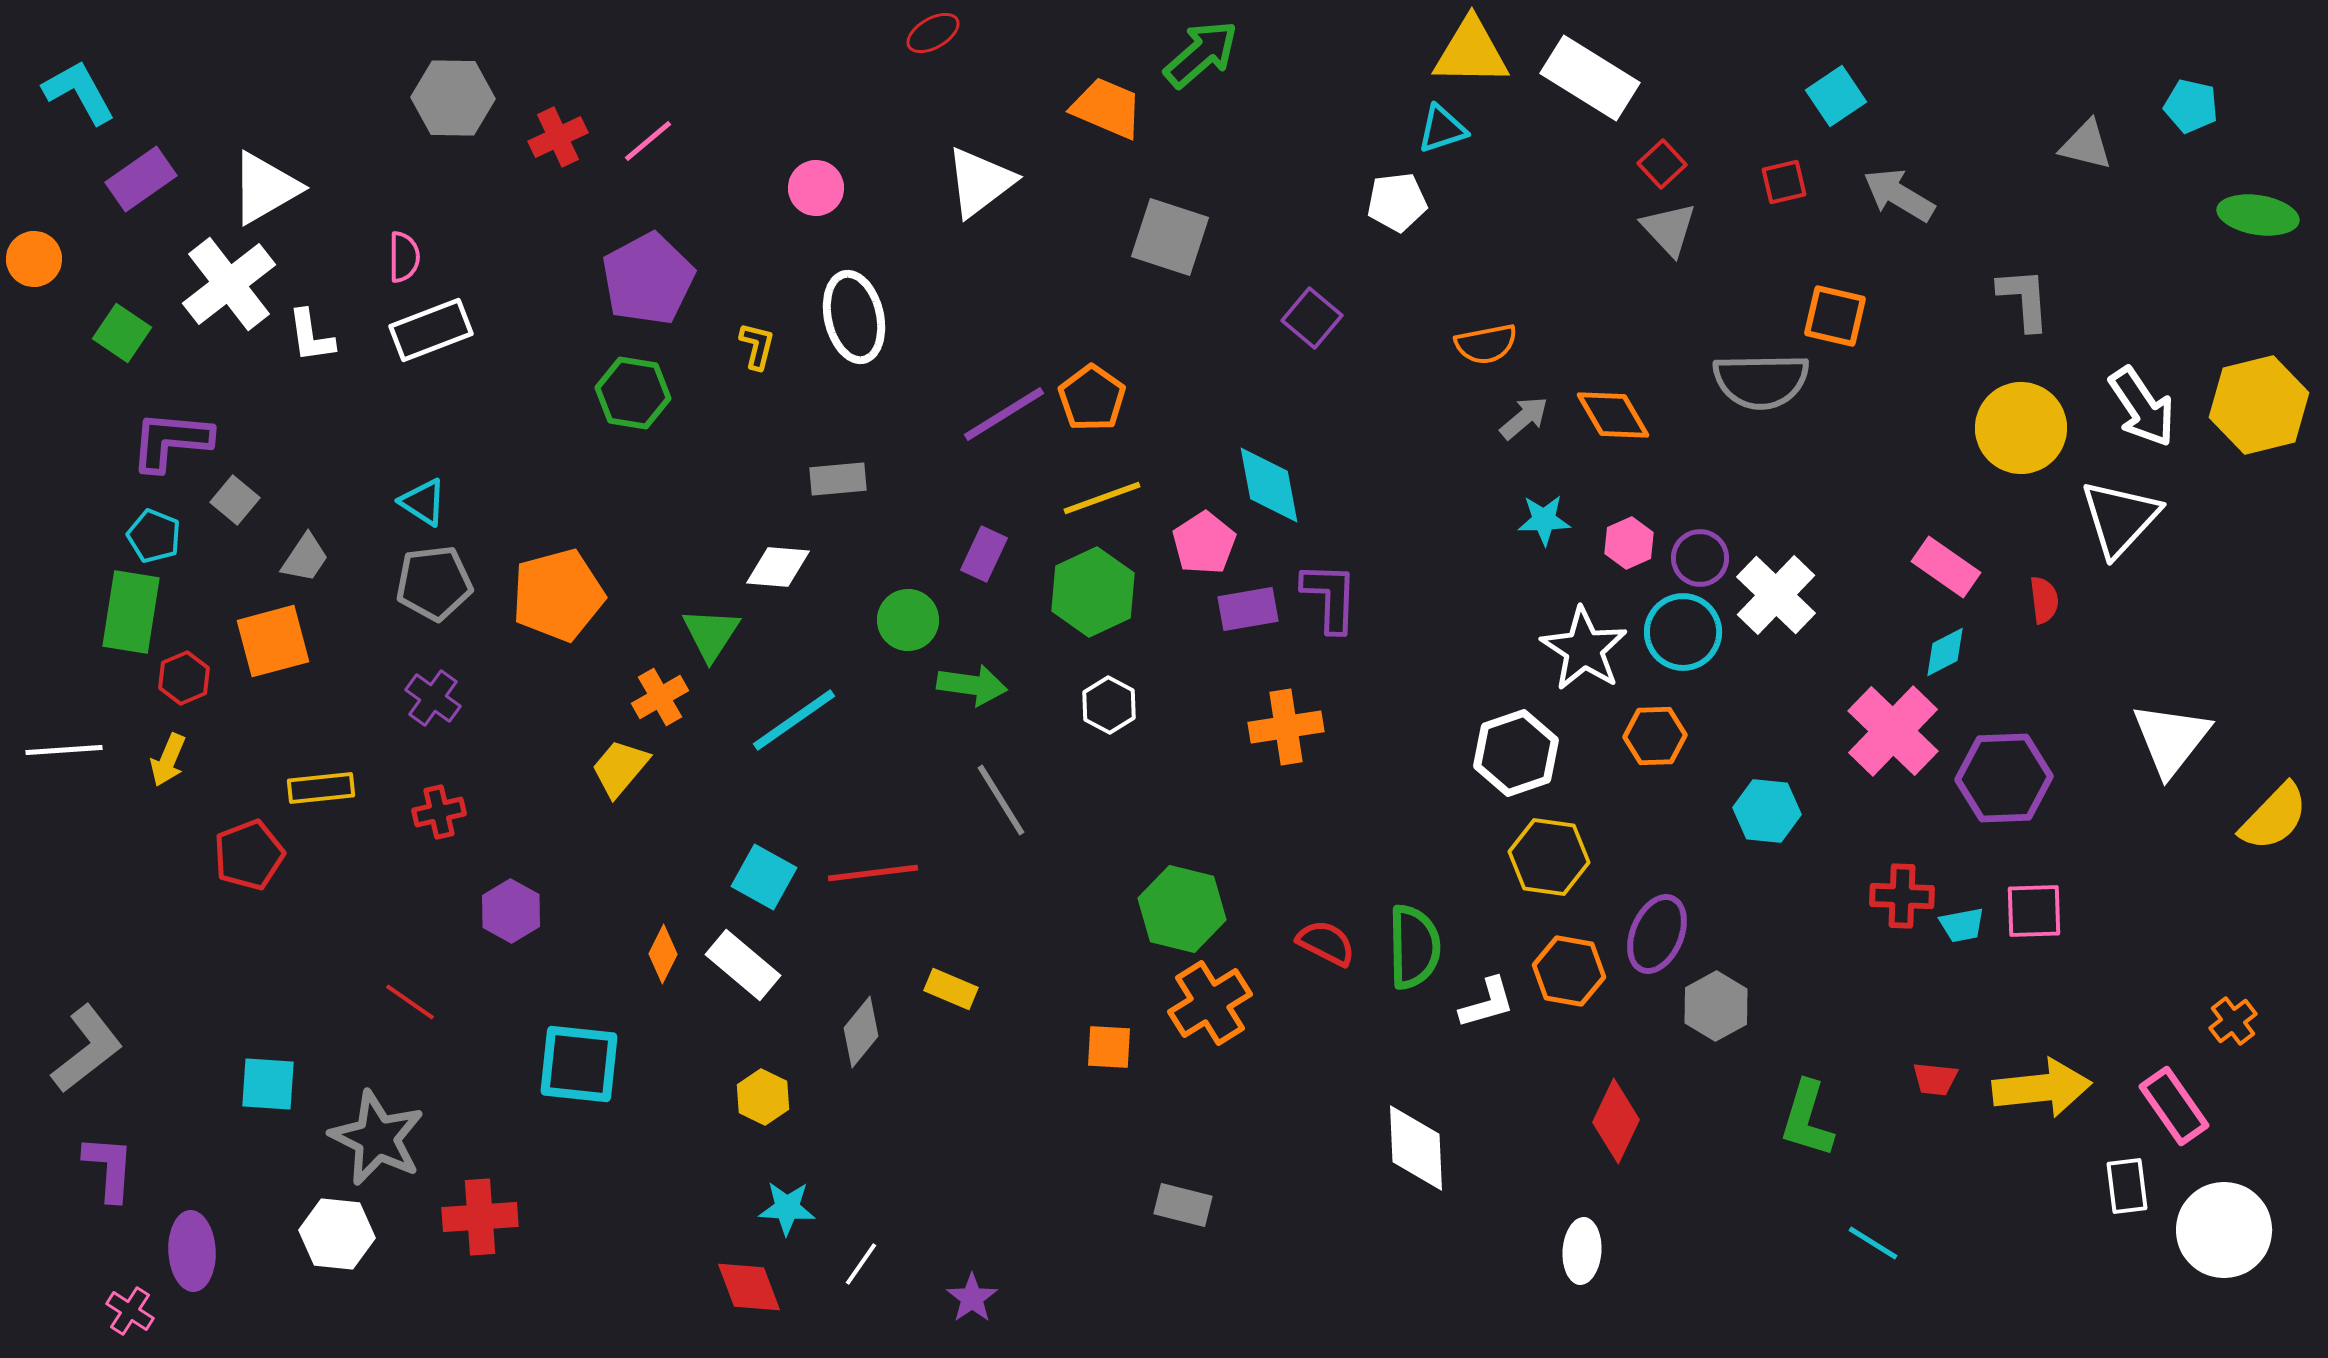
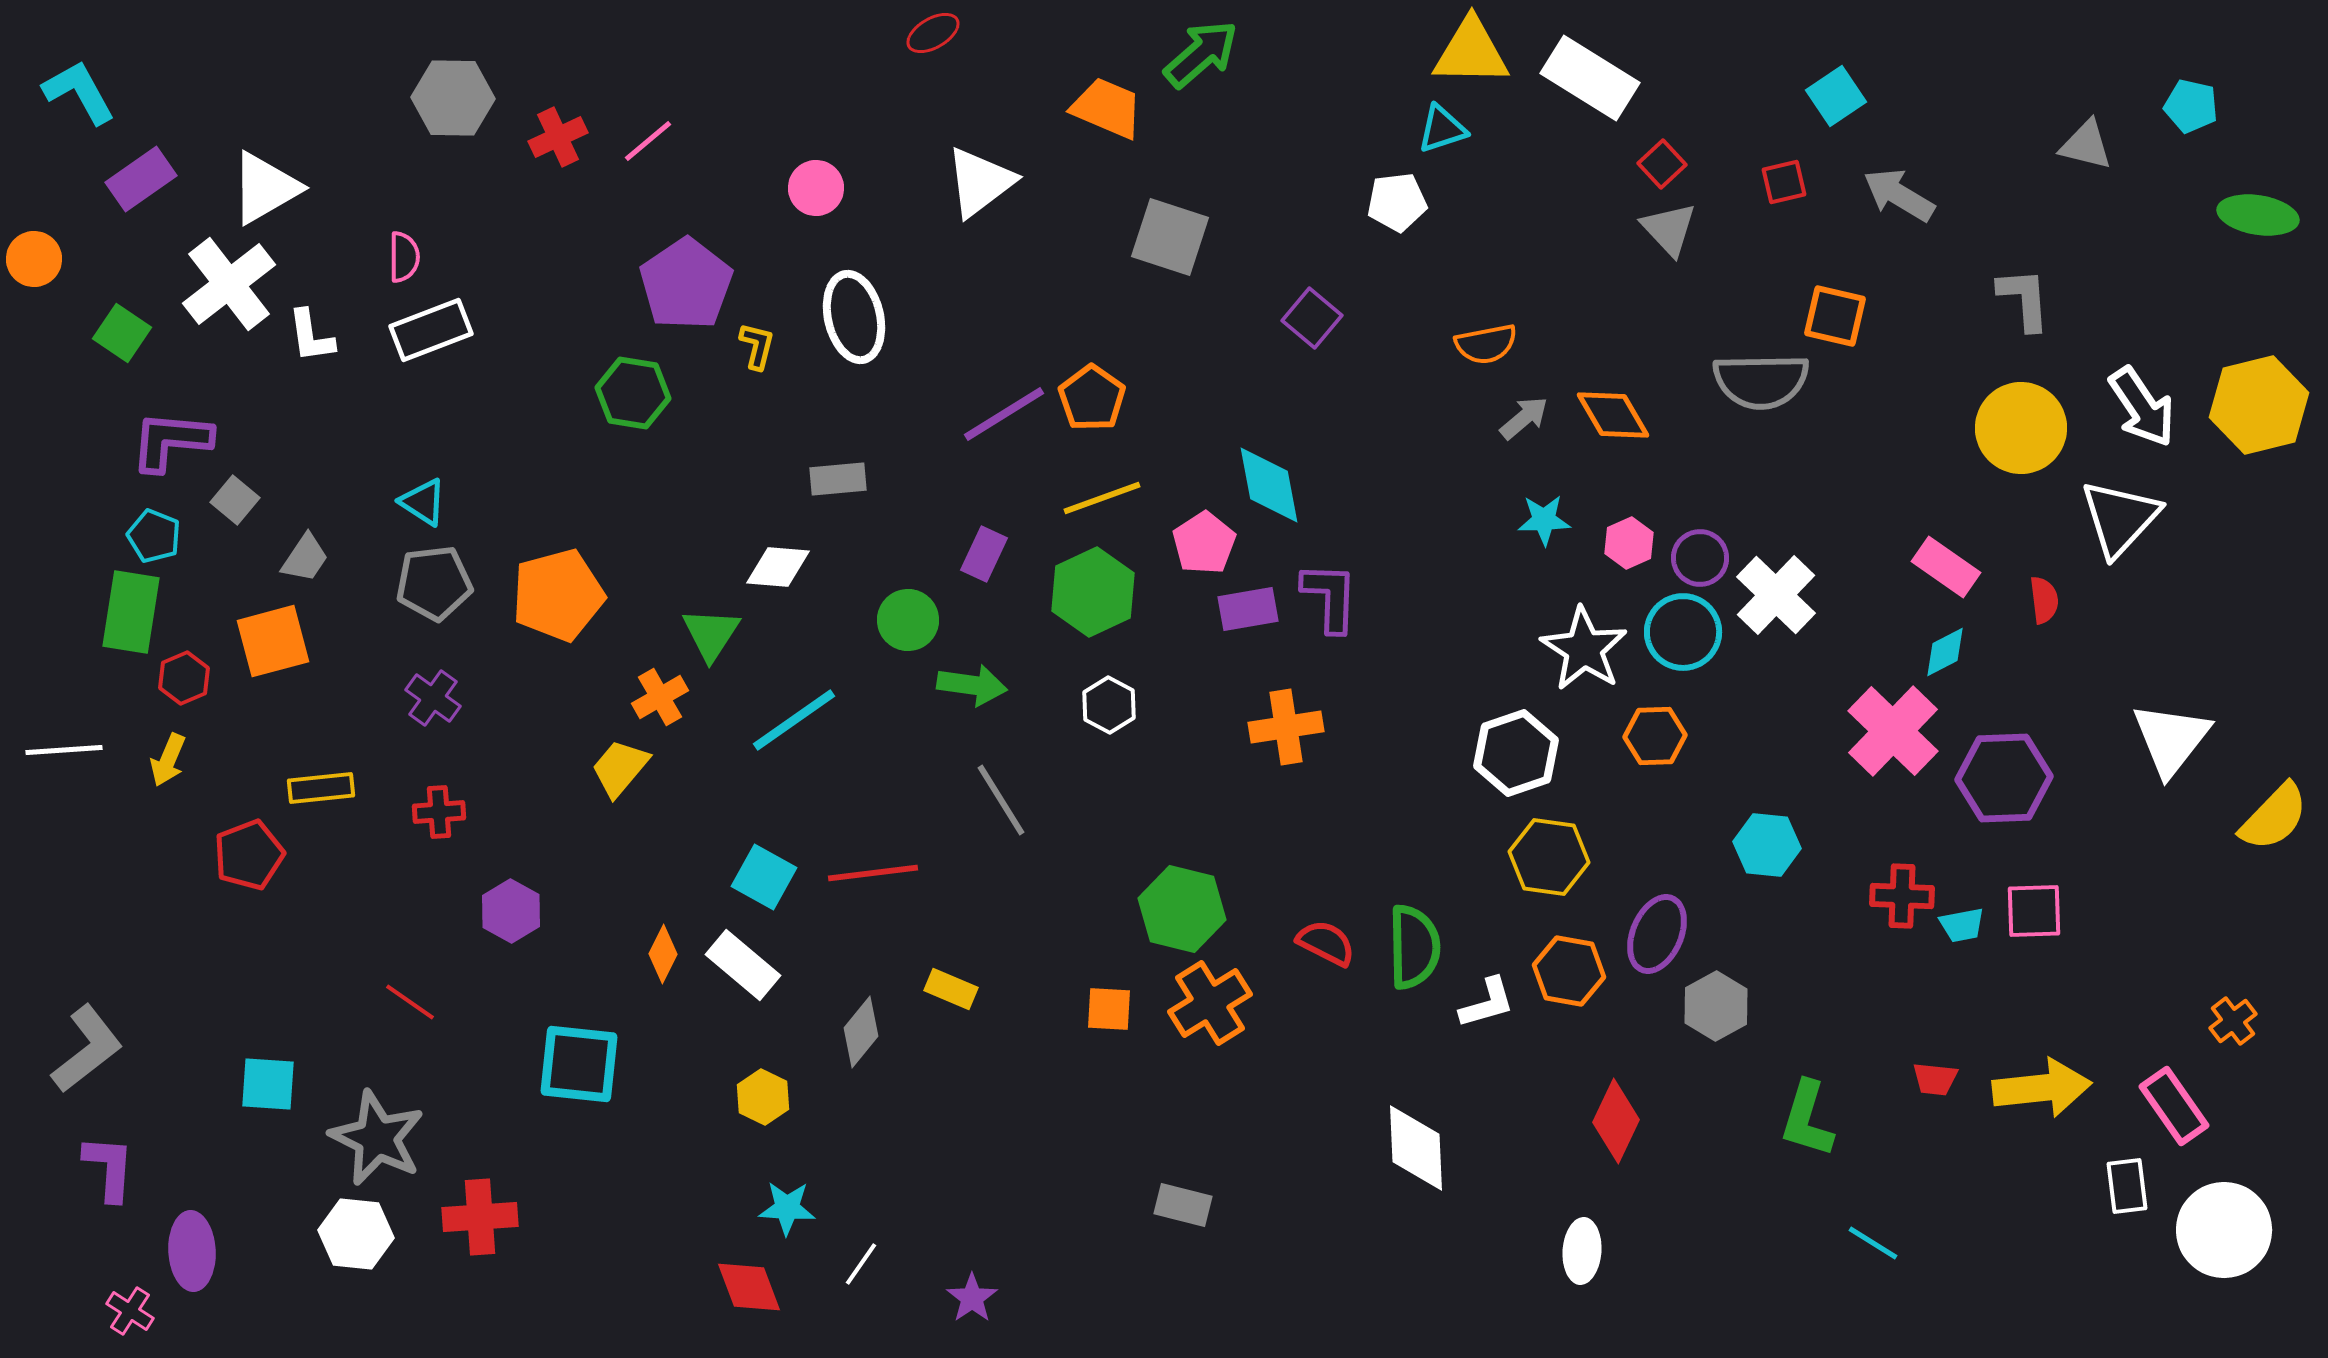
purple pentagon at (648, 279): moved 38 px right, 5 px down; rotated 6 degrees counterclockwise
cyan hexagon at (1767, 811): moved 34 px down
red cross at (439, 812): rotated 9 degrees clockwise
orange square at (1109, 1047): moved 38 px up
white hexagon at (337, 1234): moved 19 px right
